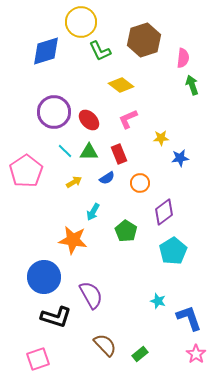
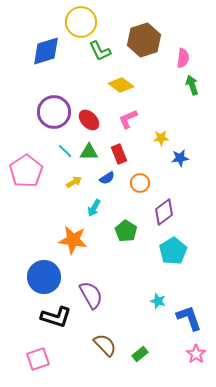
cyan arrow: moved 1 px right, 4 px up
